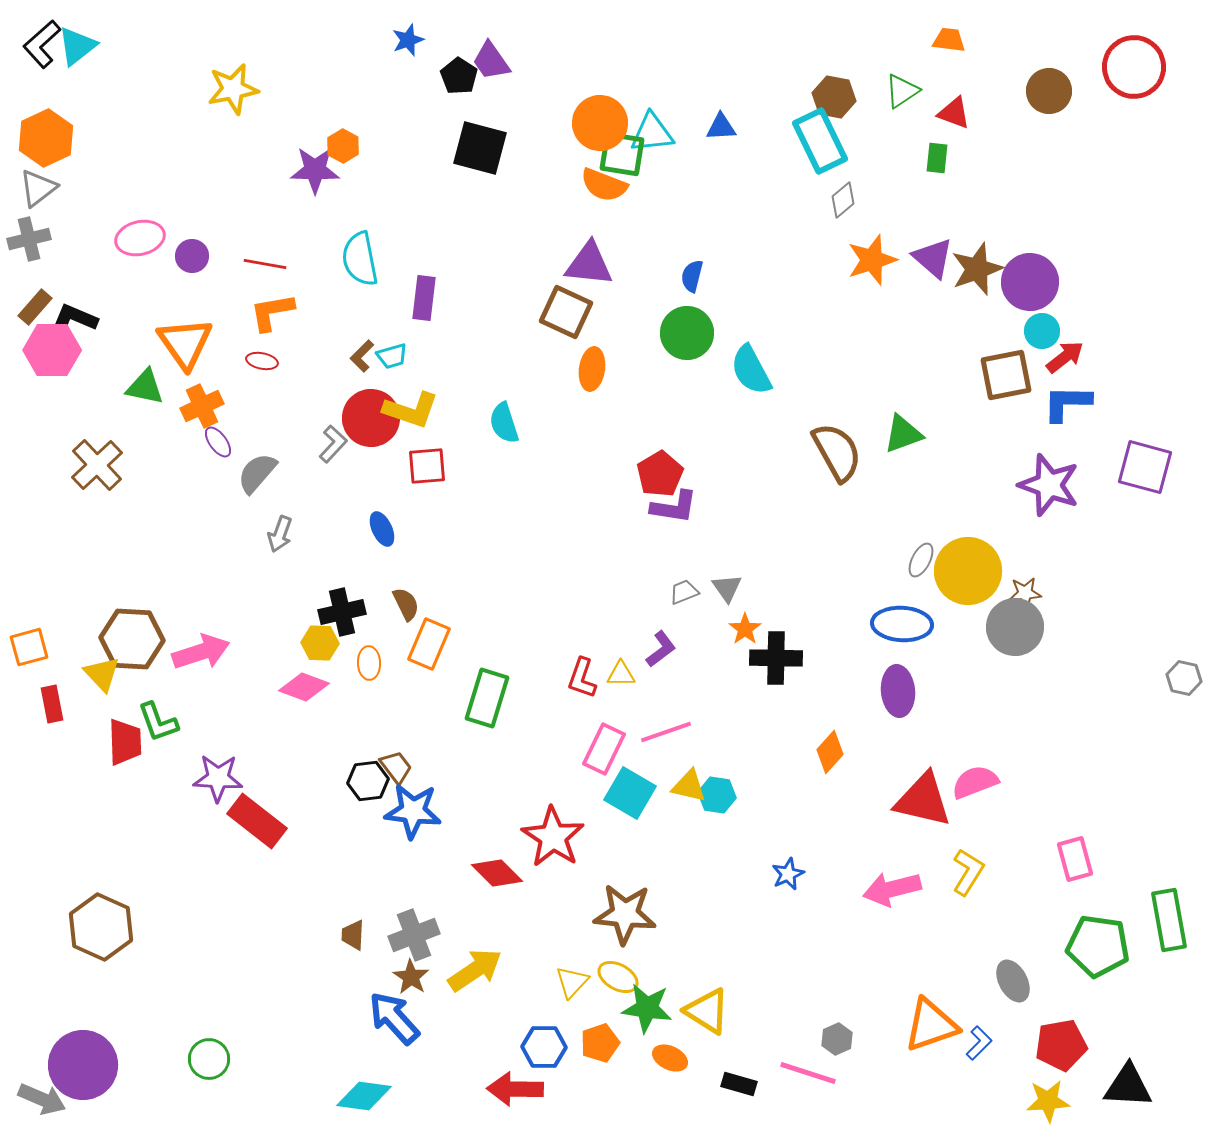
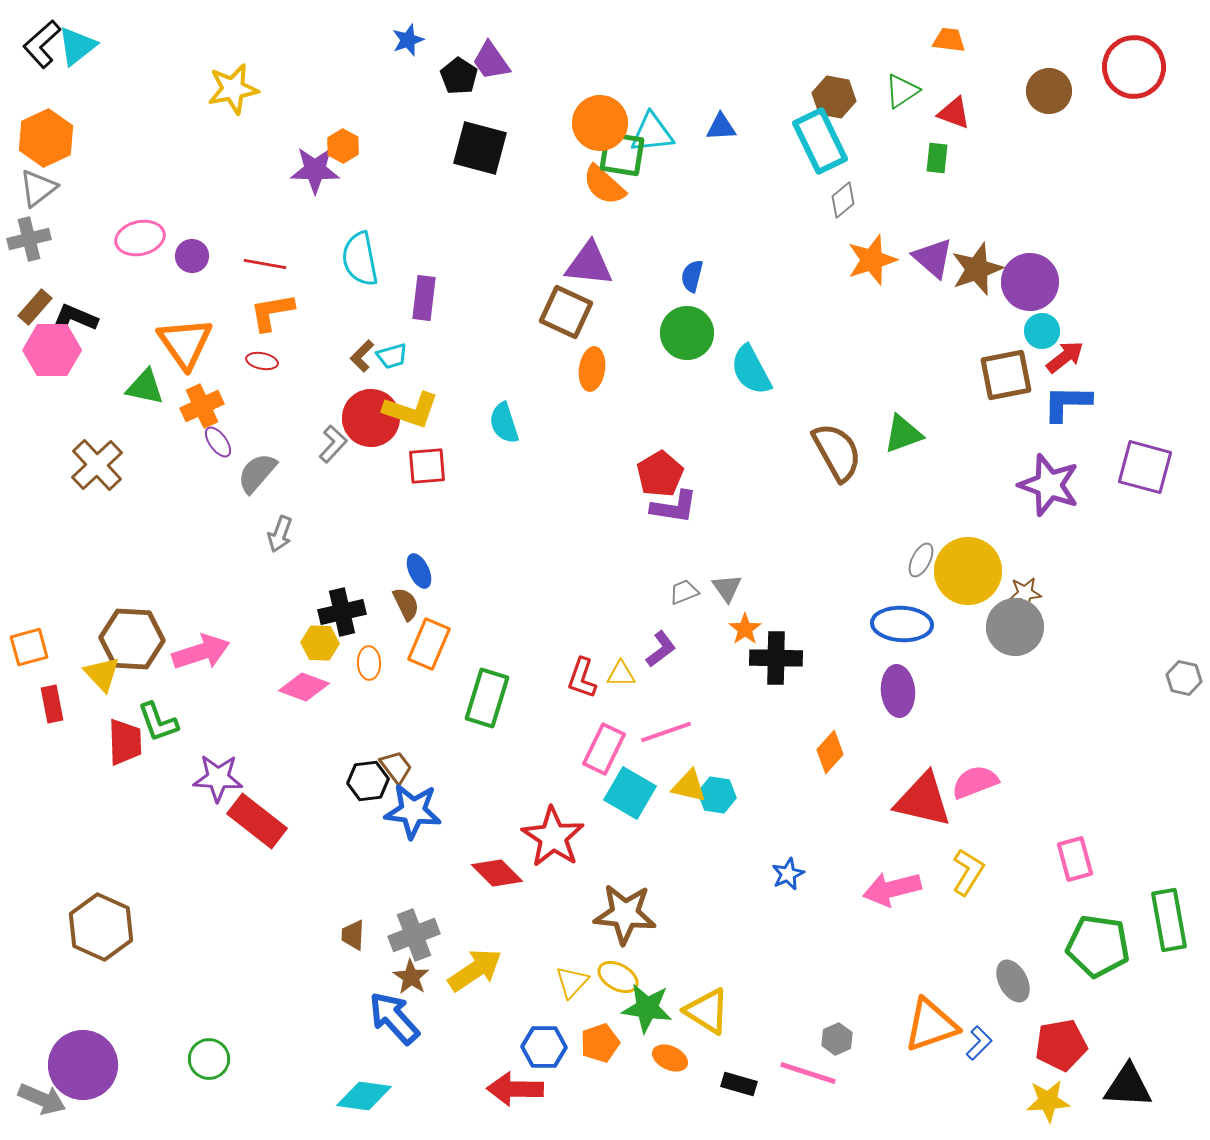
orange semicircle at (604, 185): rotated 21 degrees clockwise
blue ellipse at (382, 529): moved 37 px right, 42 px down
